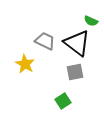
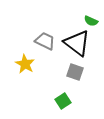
gray square: rotated 30 degrees clockwise
